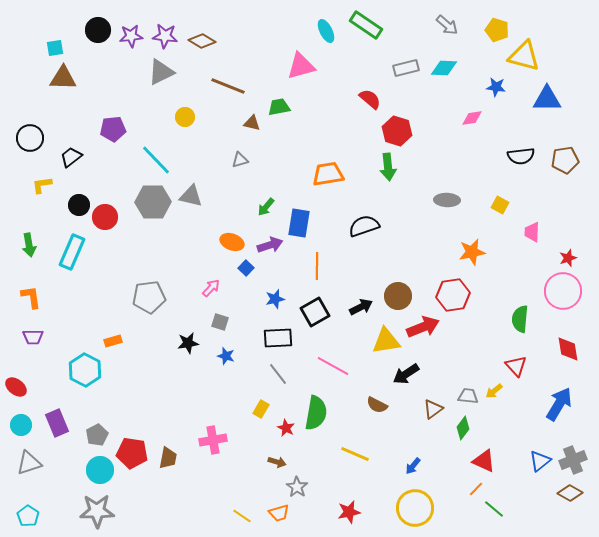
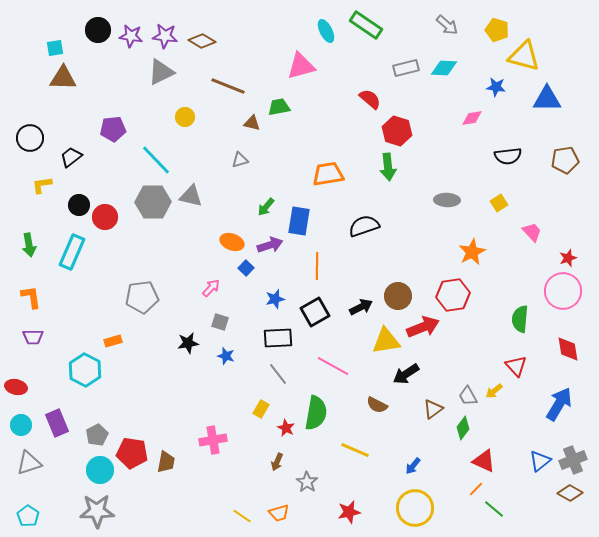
purple star at (131, 36): rotated 15 degrees clockwise
black semicircle at (521, 156): moved 13 px left
yellow square at (500, 205): moved 1 px left, 2 px up; rotated 30 degrees clockwise
blue rectangle at (299, 223): moved 2 px up
pink trapezoid at (532, 232): rotated 135 degrees clockwise
orange star at (472, 252): rotated 16 degrees counterclockwise
gray pentagon at (149, 297): moved 7 px left
red ellipse at (16, 387): rotated 25 degrees counterclockwise
gray trapezoid at (468, 396): rotated 125 degrees counterclockwise
yellow line at (355, 454): moved 4 px up
brown trapezoid at (168, 458): moved 2 px left, 4 px down
brown arrow at (277, 462): rotated 96 degrees clockwise
gray star at (297, 487): moved 10 px right, 5 px up
